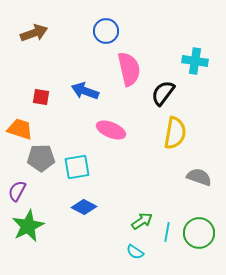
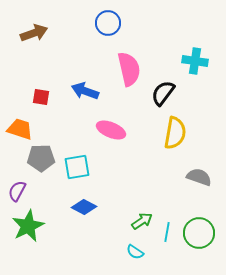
blue circle: moved 2 px right, 8 px up
